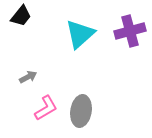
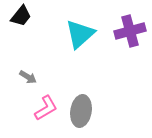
gray arrow: rotated 60 degrees clockwise
